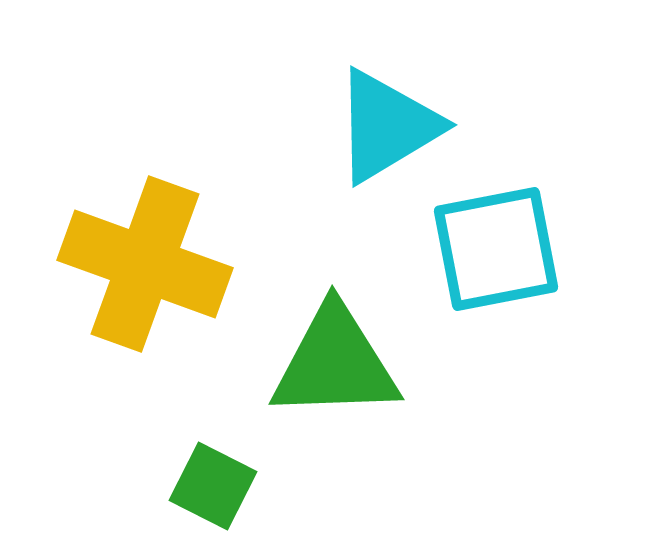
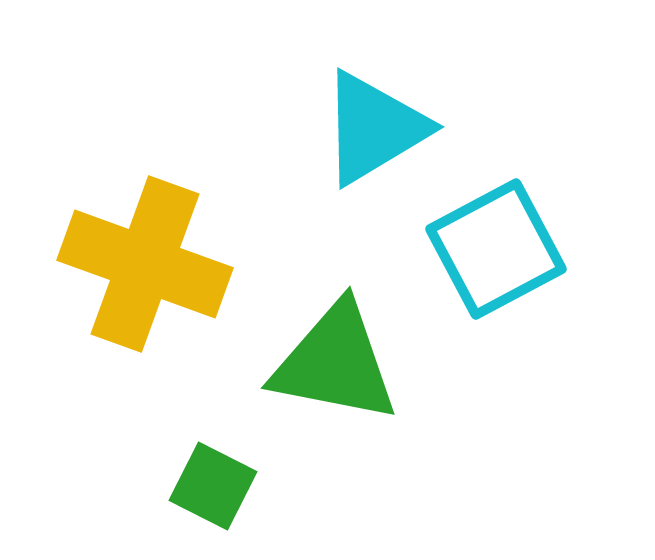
cyan triangle: moved 13 px left, 2 px down
cyan square: rotated 17 degrees counterclockwise
green triangle: rotated 13 degrees clockwise
